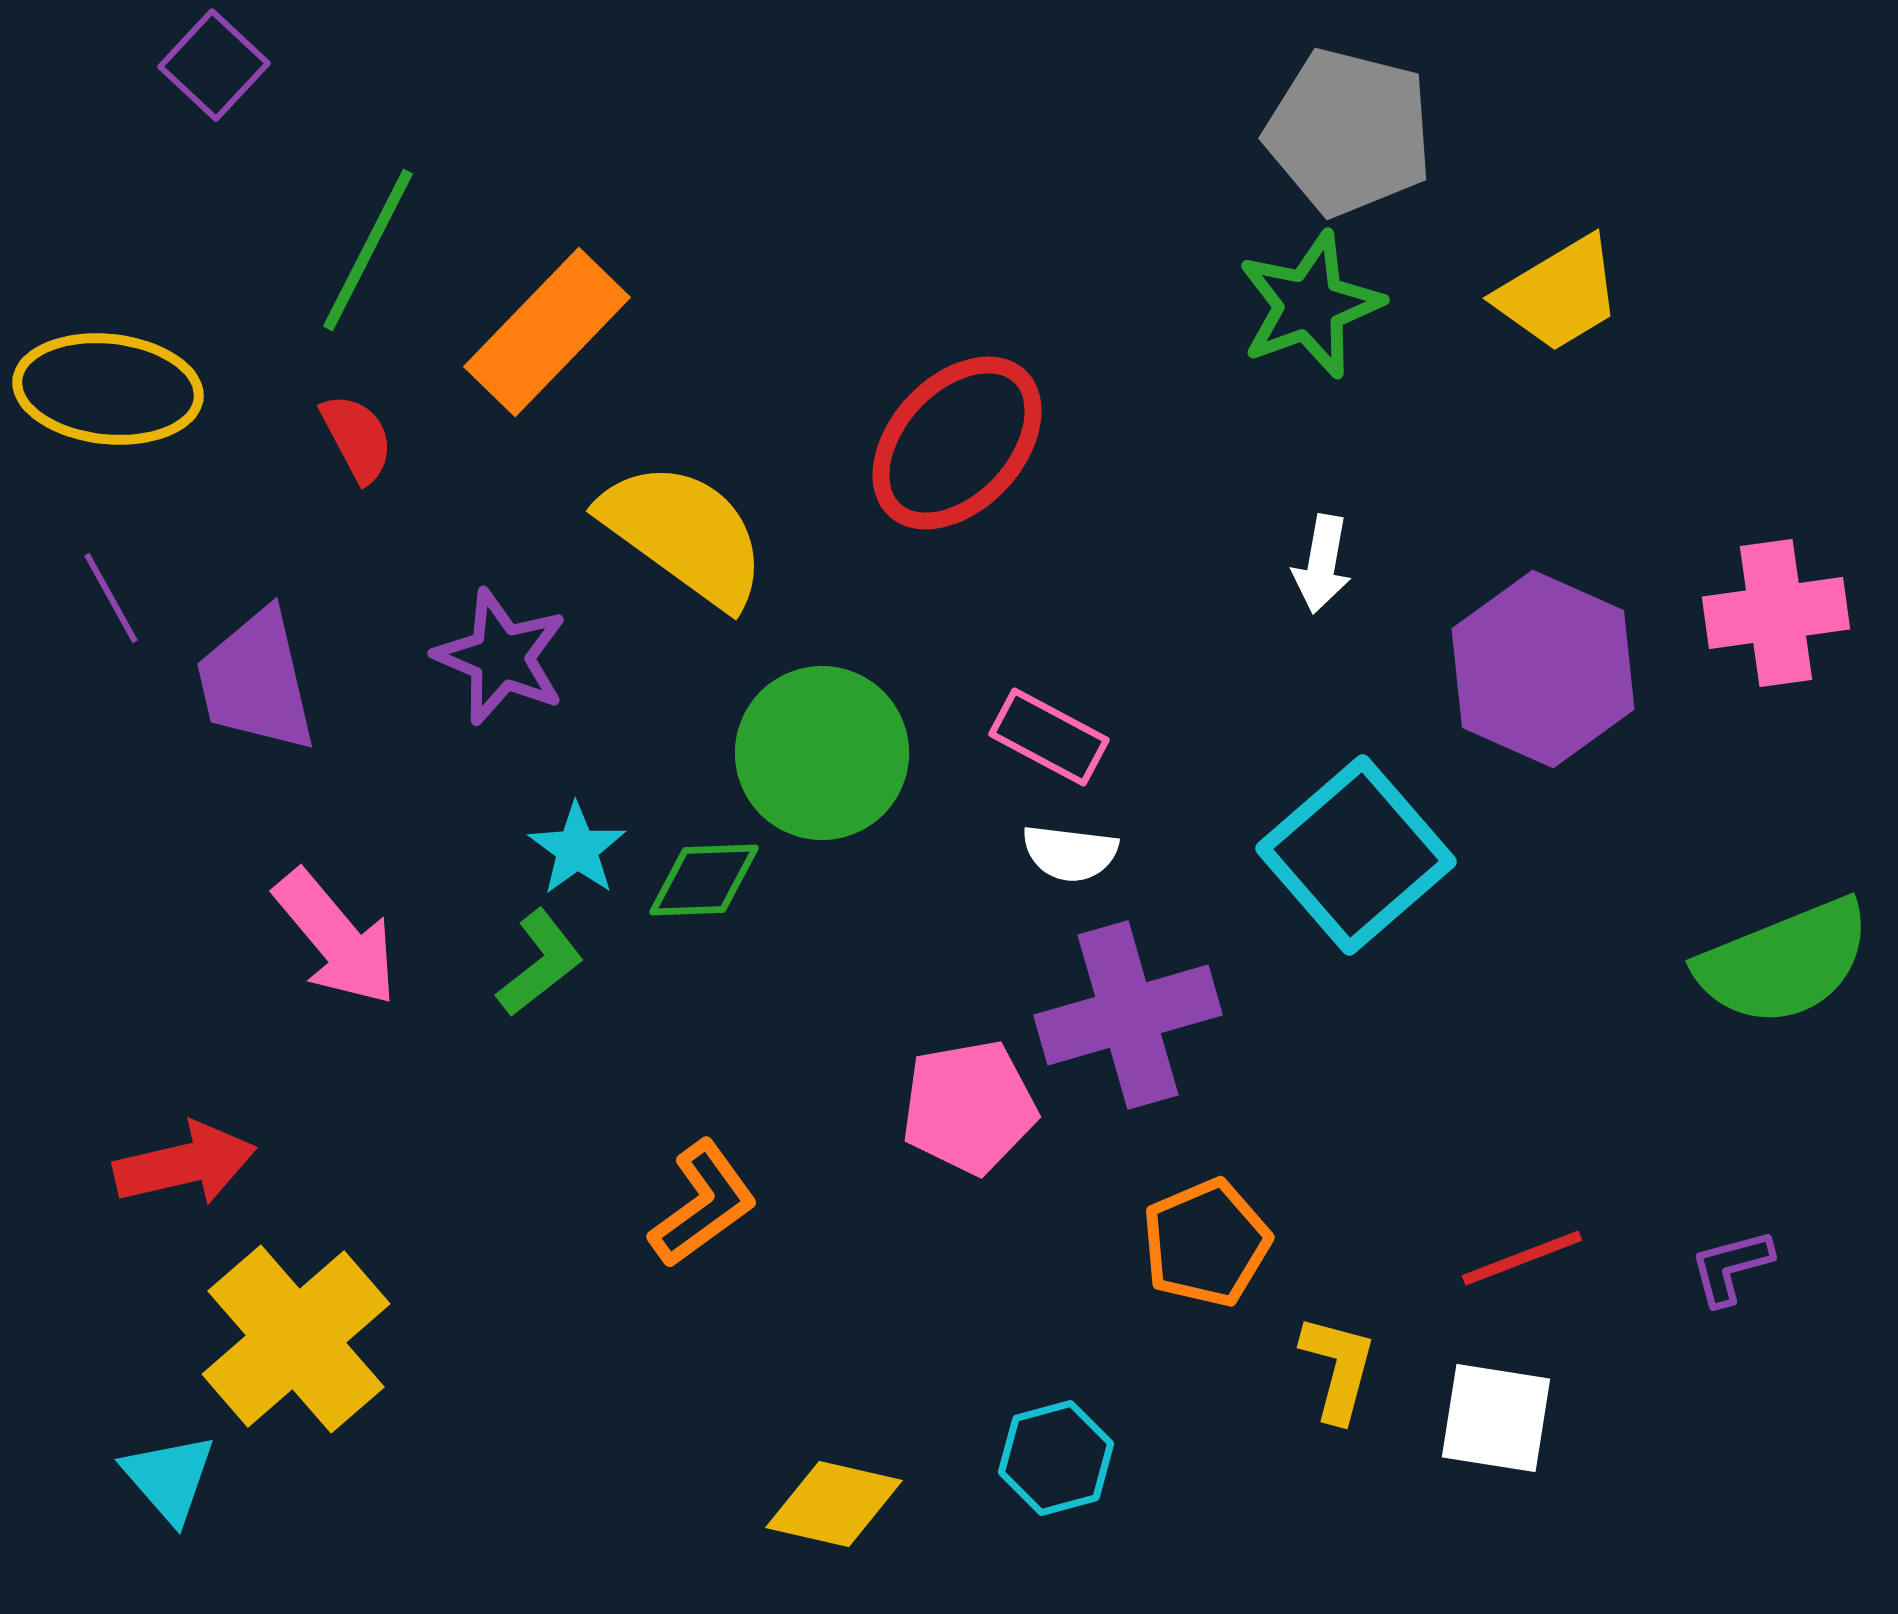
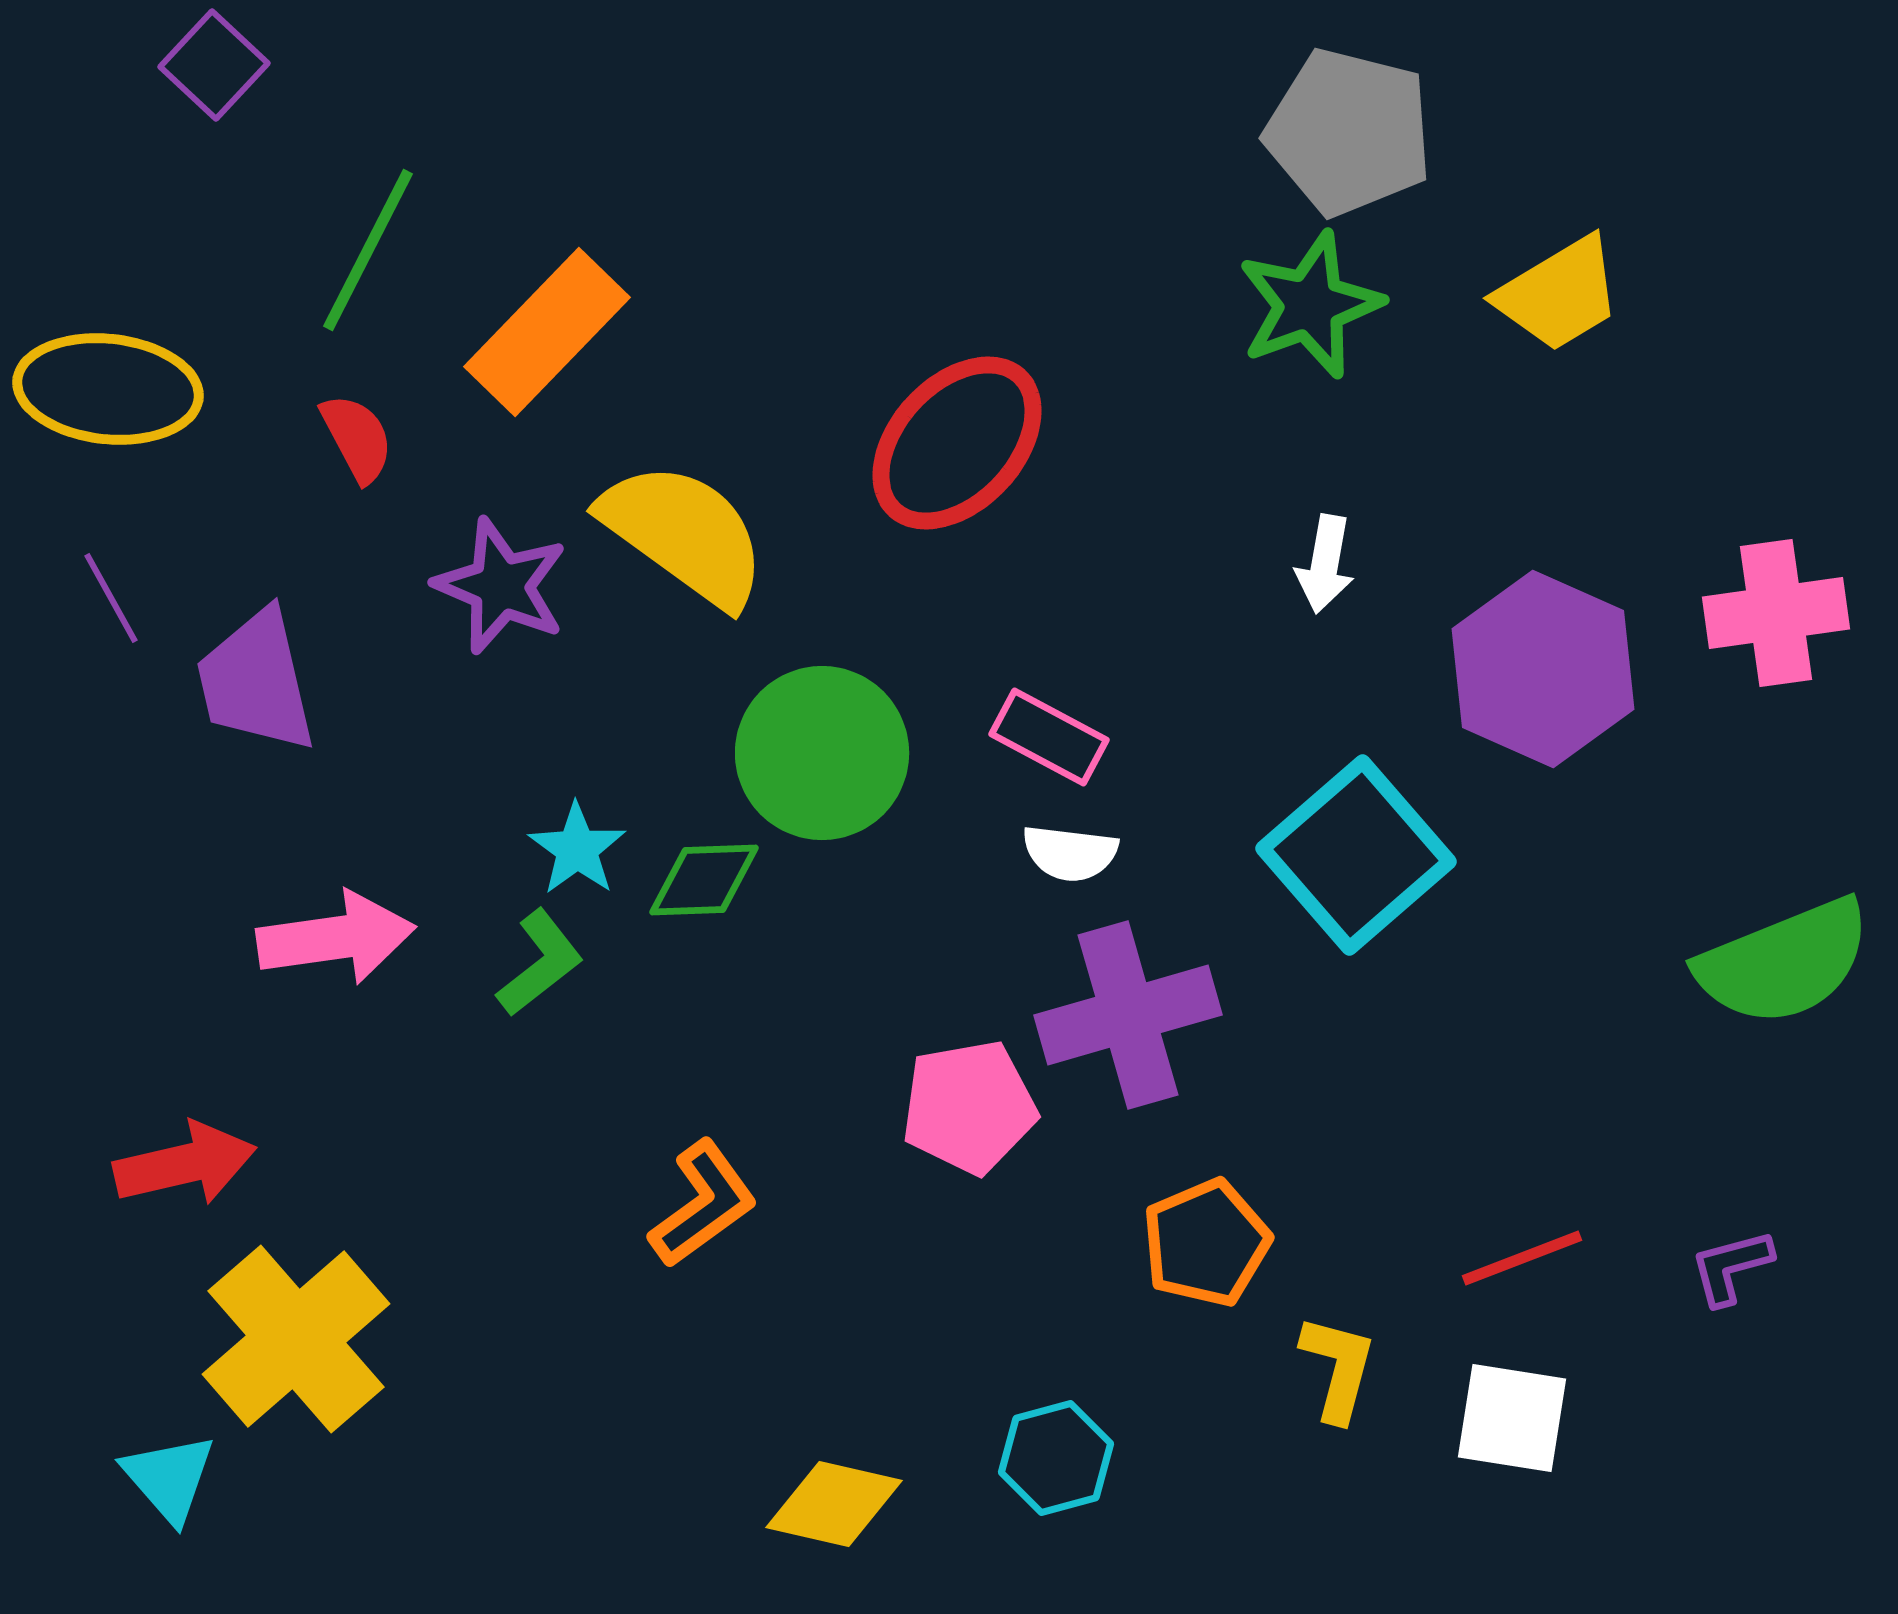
white arrow: moved 3 px right
purple star: moved 71 px up
pink arrow: rotated 58 degrees counterclockwise
white square: moved 16 px right
